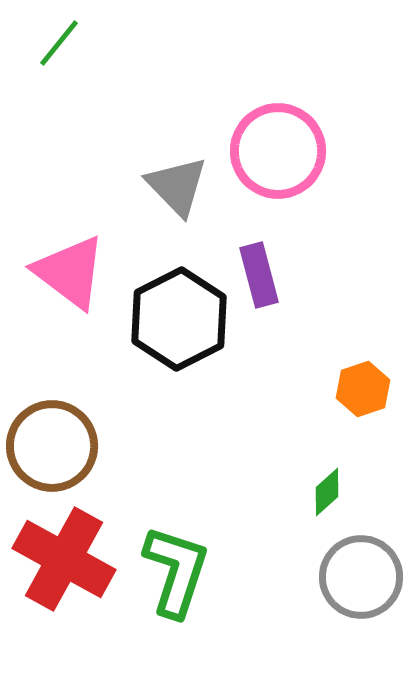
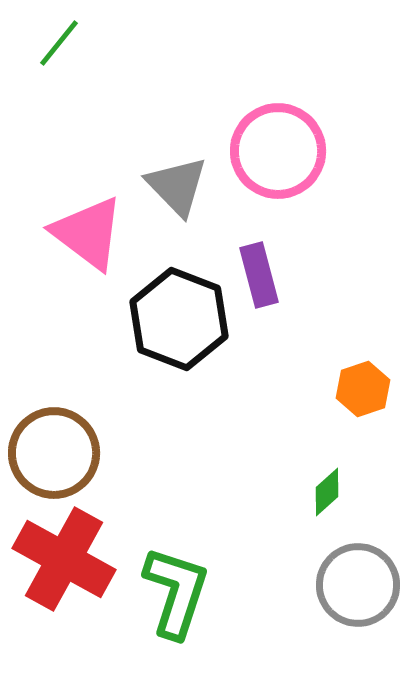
pink triangle: moved 18 px right, 39 px up
black hexagon: rotated 12 degrees counterclockwise
brown circle: moved 2 px right, 7 px down
green L-shape: moved 21 px down
gray circle: moved 3 px left, 8 px down
